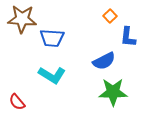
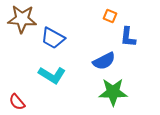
orange square: rotated 24 degrees counterclockwise
blue trapezoid: moved 1 px right; rotated 25 degrees clockwise
